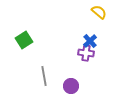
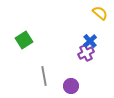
yellow semicircle: moved 1 px right, 1 px down
purple cross: rotated 35 degrees counterclockwise
